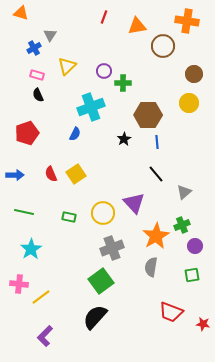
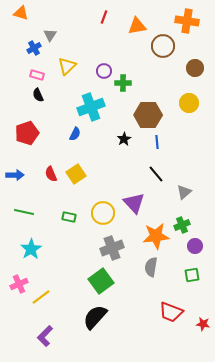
brown circle at (194, 74): moved 1 px right, 6 px up
orange star at (156, 236): rotated 24 degrees clockwise
pink cross at (19, 284): rotated 30 degrees counterclockwise
